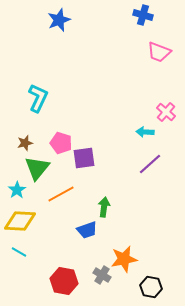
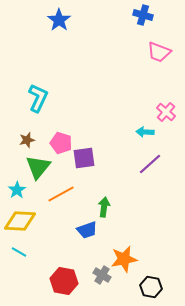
blue star: rotated 15 degrees counterclockwise
brown star: moved 2 px right, 3 px up
green triangle: moved 1 px right, 1 px up
